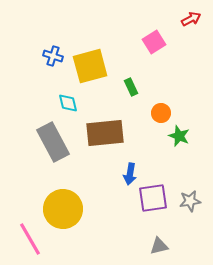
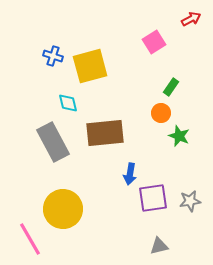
green rectangle: moved 40 px right; rotated 60 degrees clockwise
